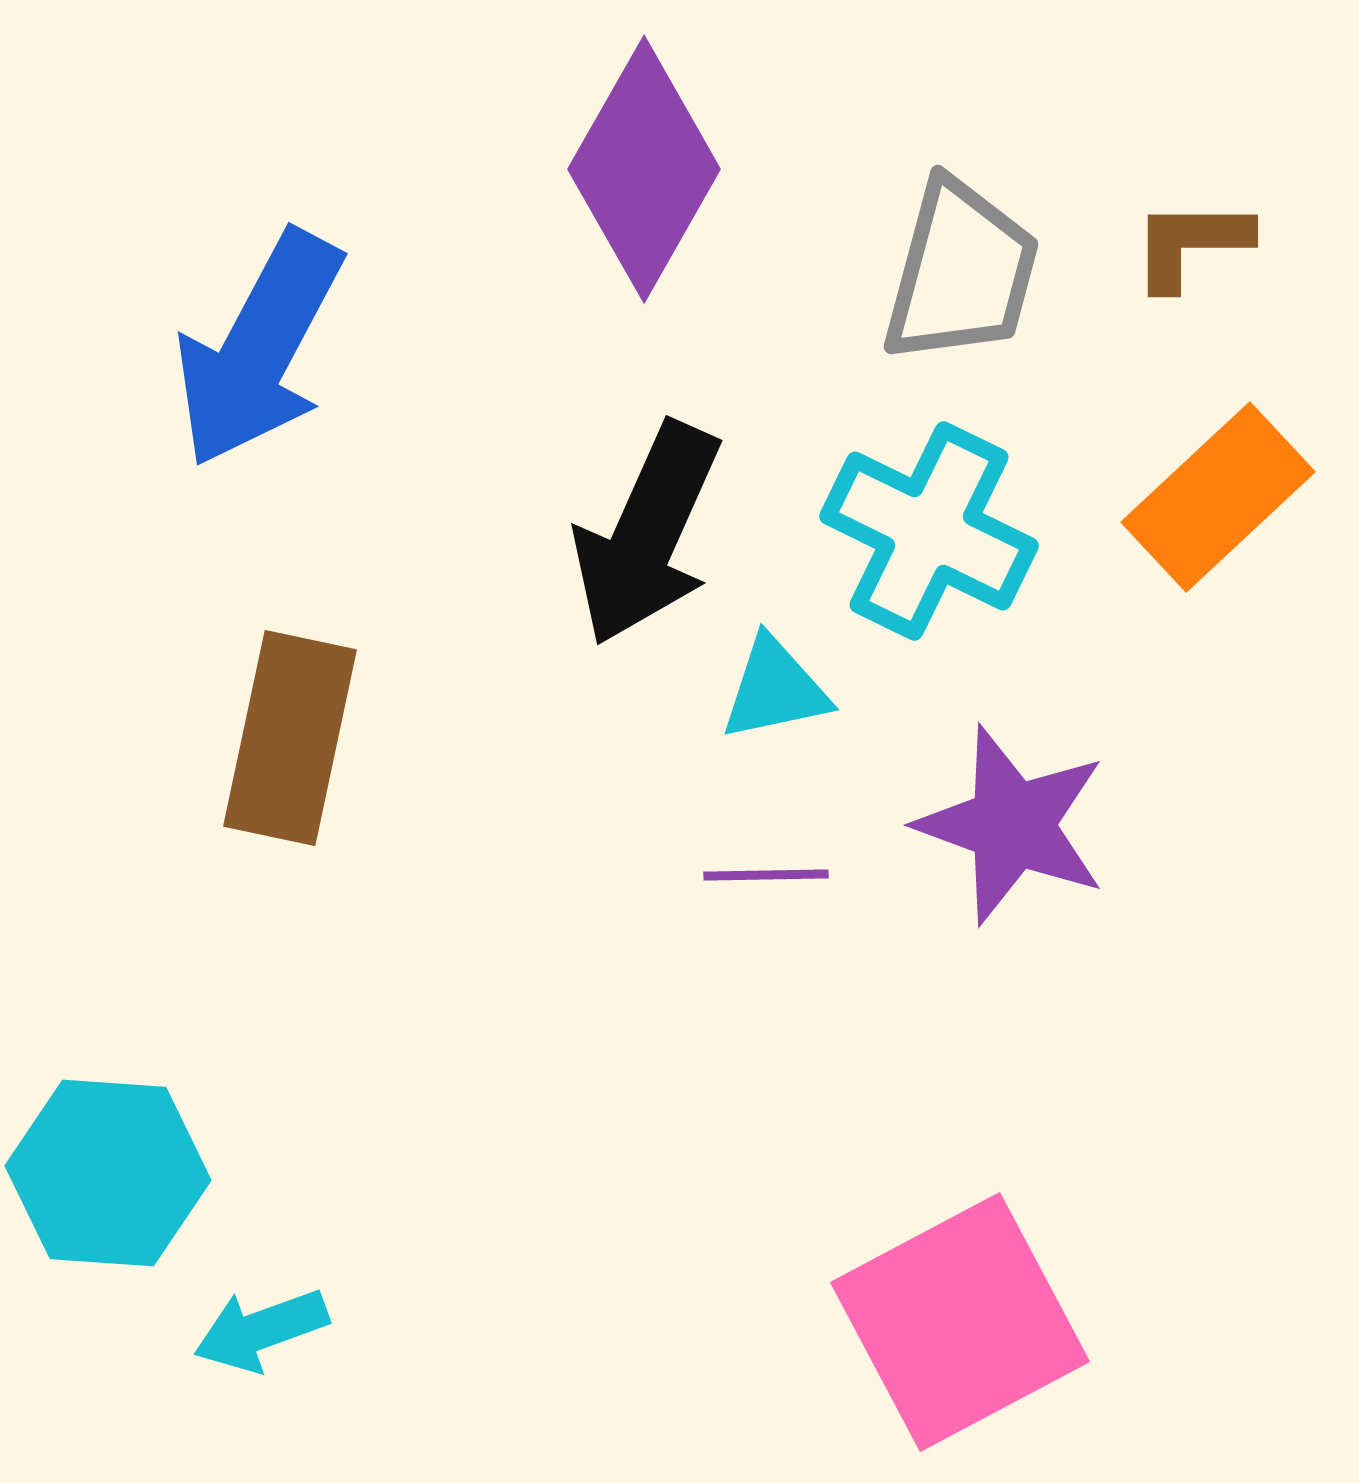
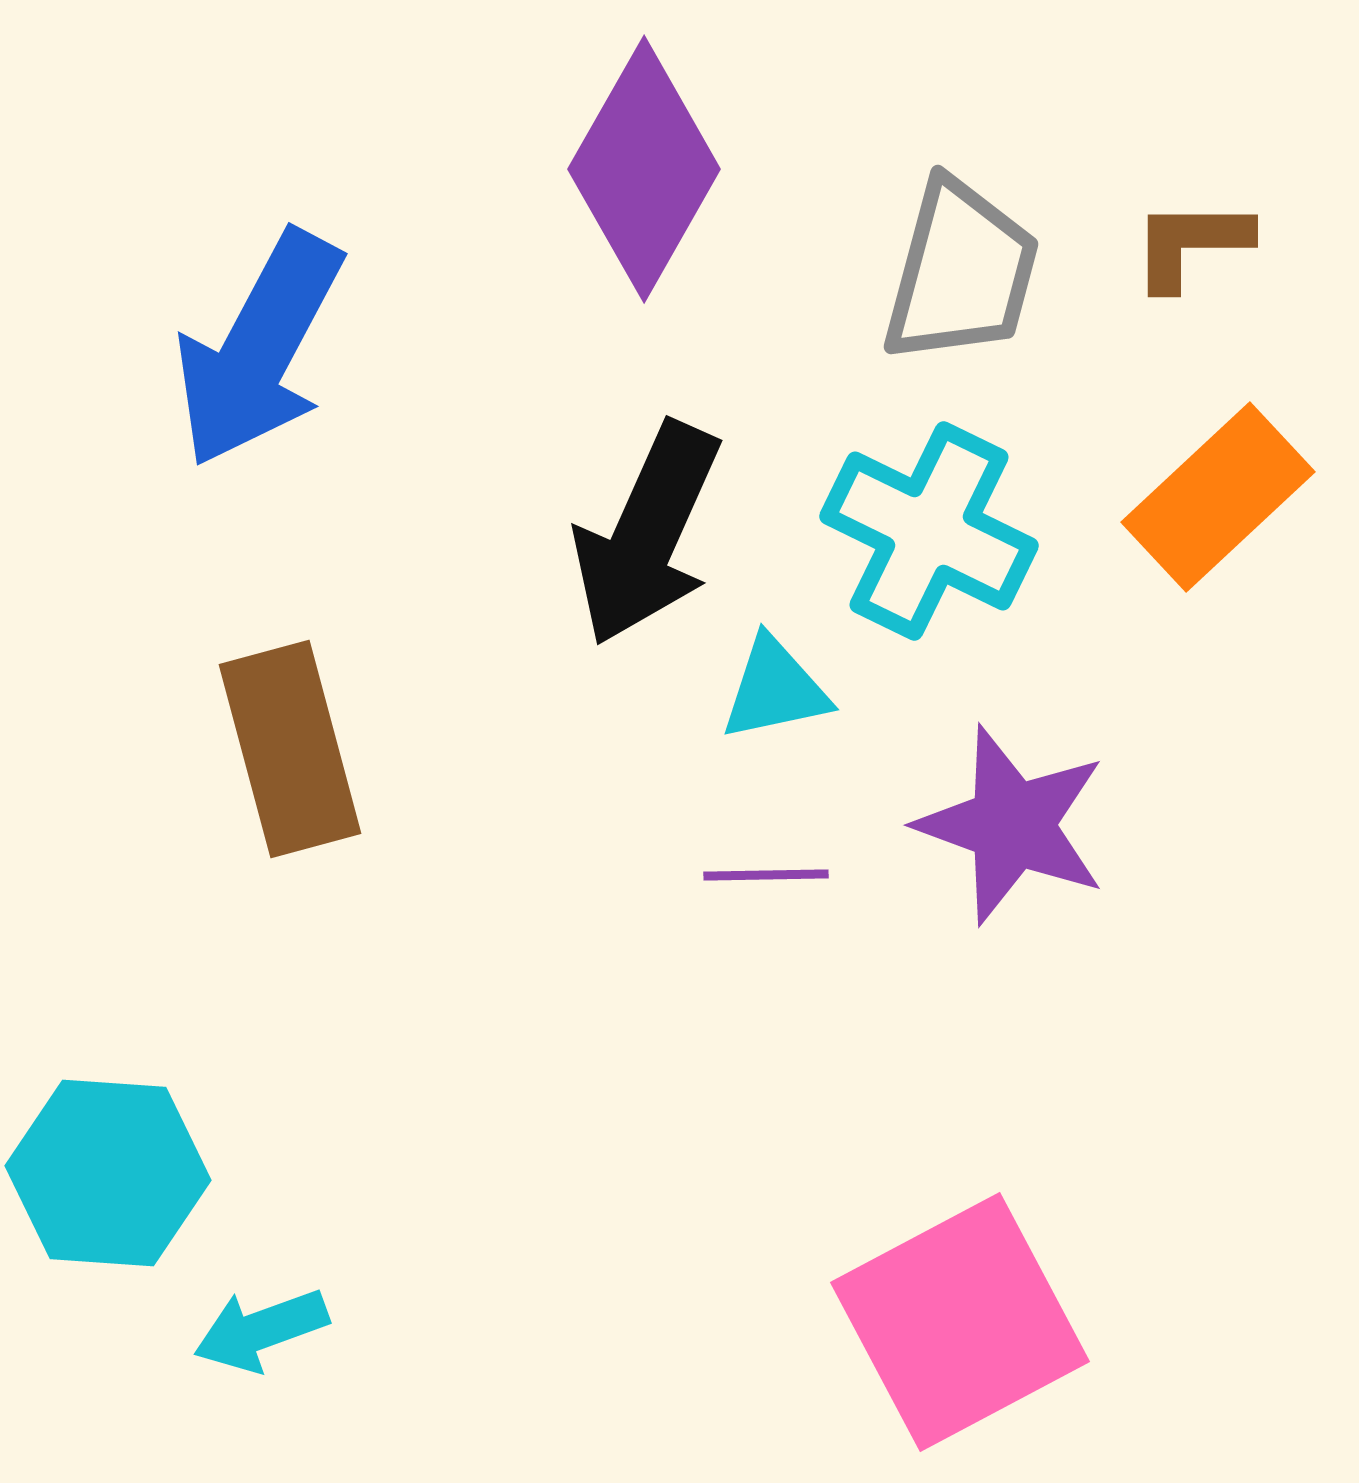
brown rectangle: moved 11 px down; rotated 27 degrees counterclockwise
